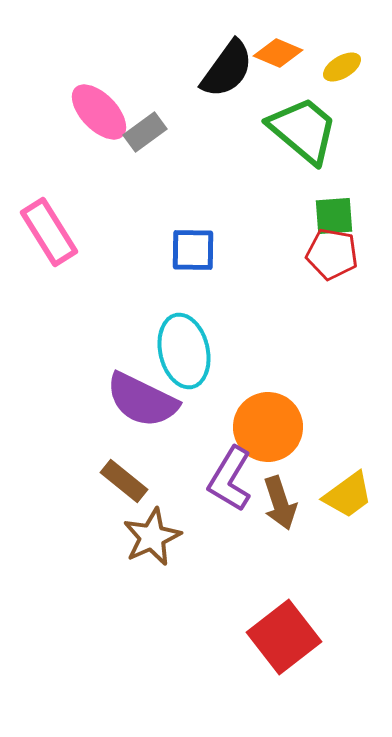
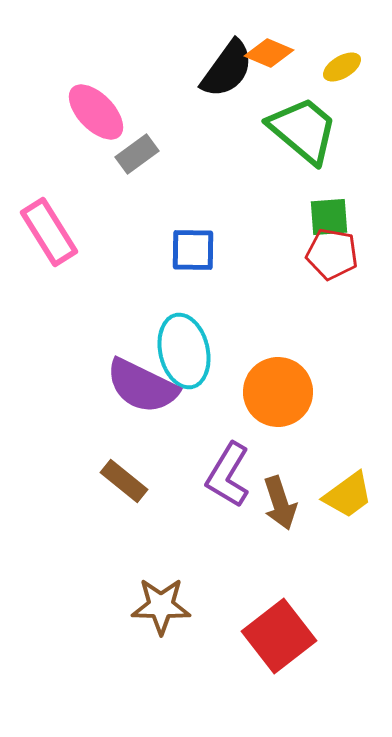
orange diamond: moved 9 px left
pink ellipse: moved 3 px left
gray rectangle: moved 8 px left, 22 px down
green square: moved 5 px left, 1 px down
purple semicircle: moved 14 px up
orange circle: moved 10 px right, 35 px up
purple L-shape: moved 2 px left, 4 px up
brown star: moved 9 px right, 69 px down; rotated 26 degrees clockwise
red square: moved 5 px left, 1 px up
